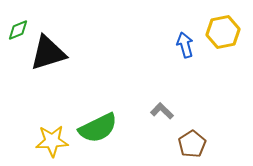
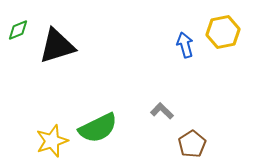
black triangle: moved 9 px right, 7 px up
yellow star: rotated 16 degrees counterclockwise
